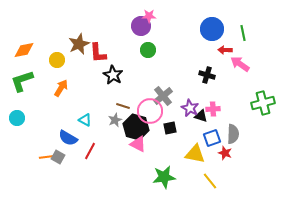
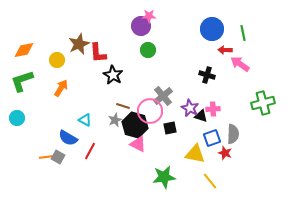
black hexagon: moved 1 px left, 2 px up
